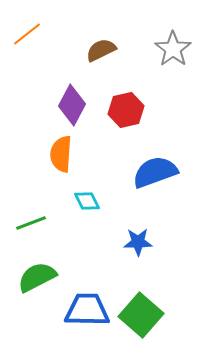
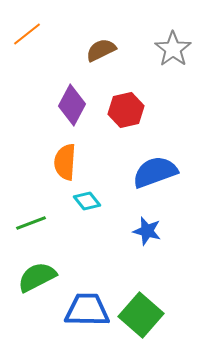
orange semicircle: moved 4 px right, 8 px down
cyan diamond: rotated 12 degrees counterclockwise
blue star: moved 9 px right, 11 px up; rotated 16 degrees clockwise
